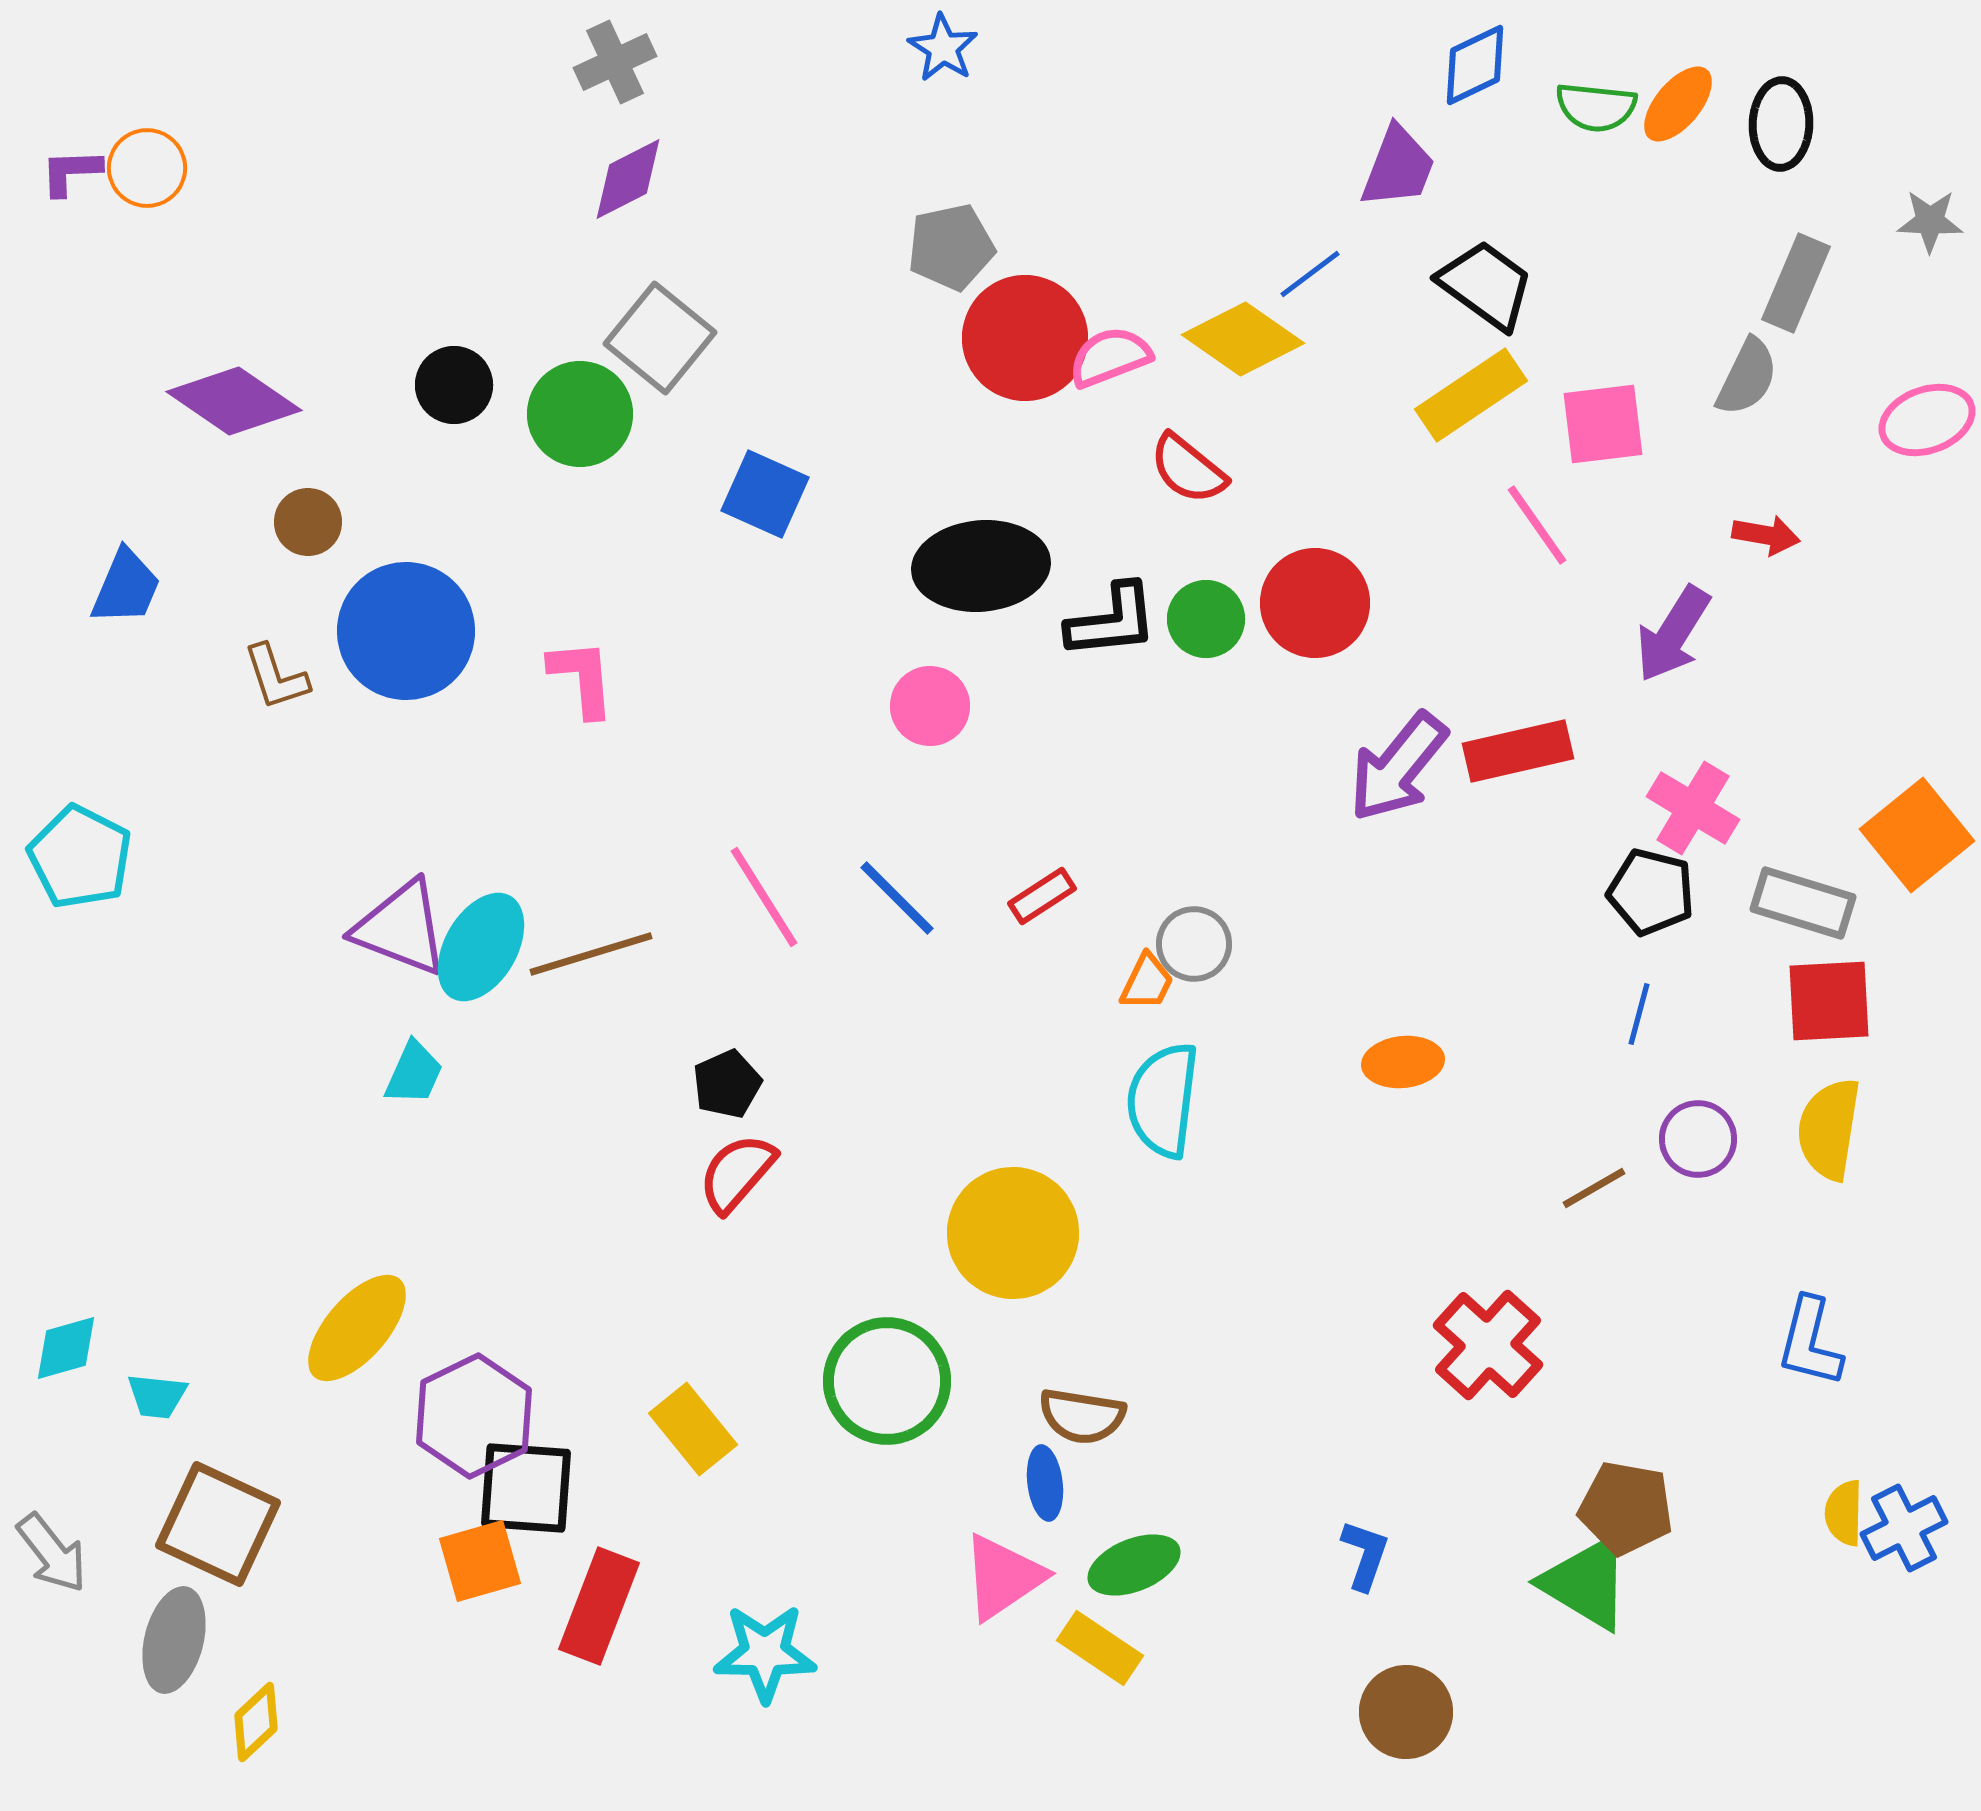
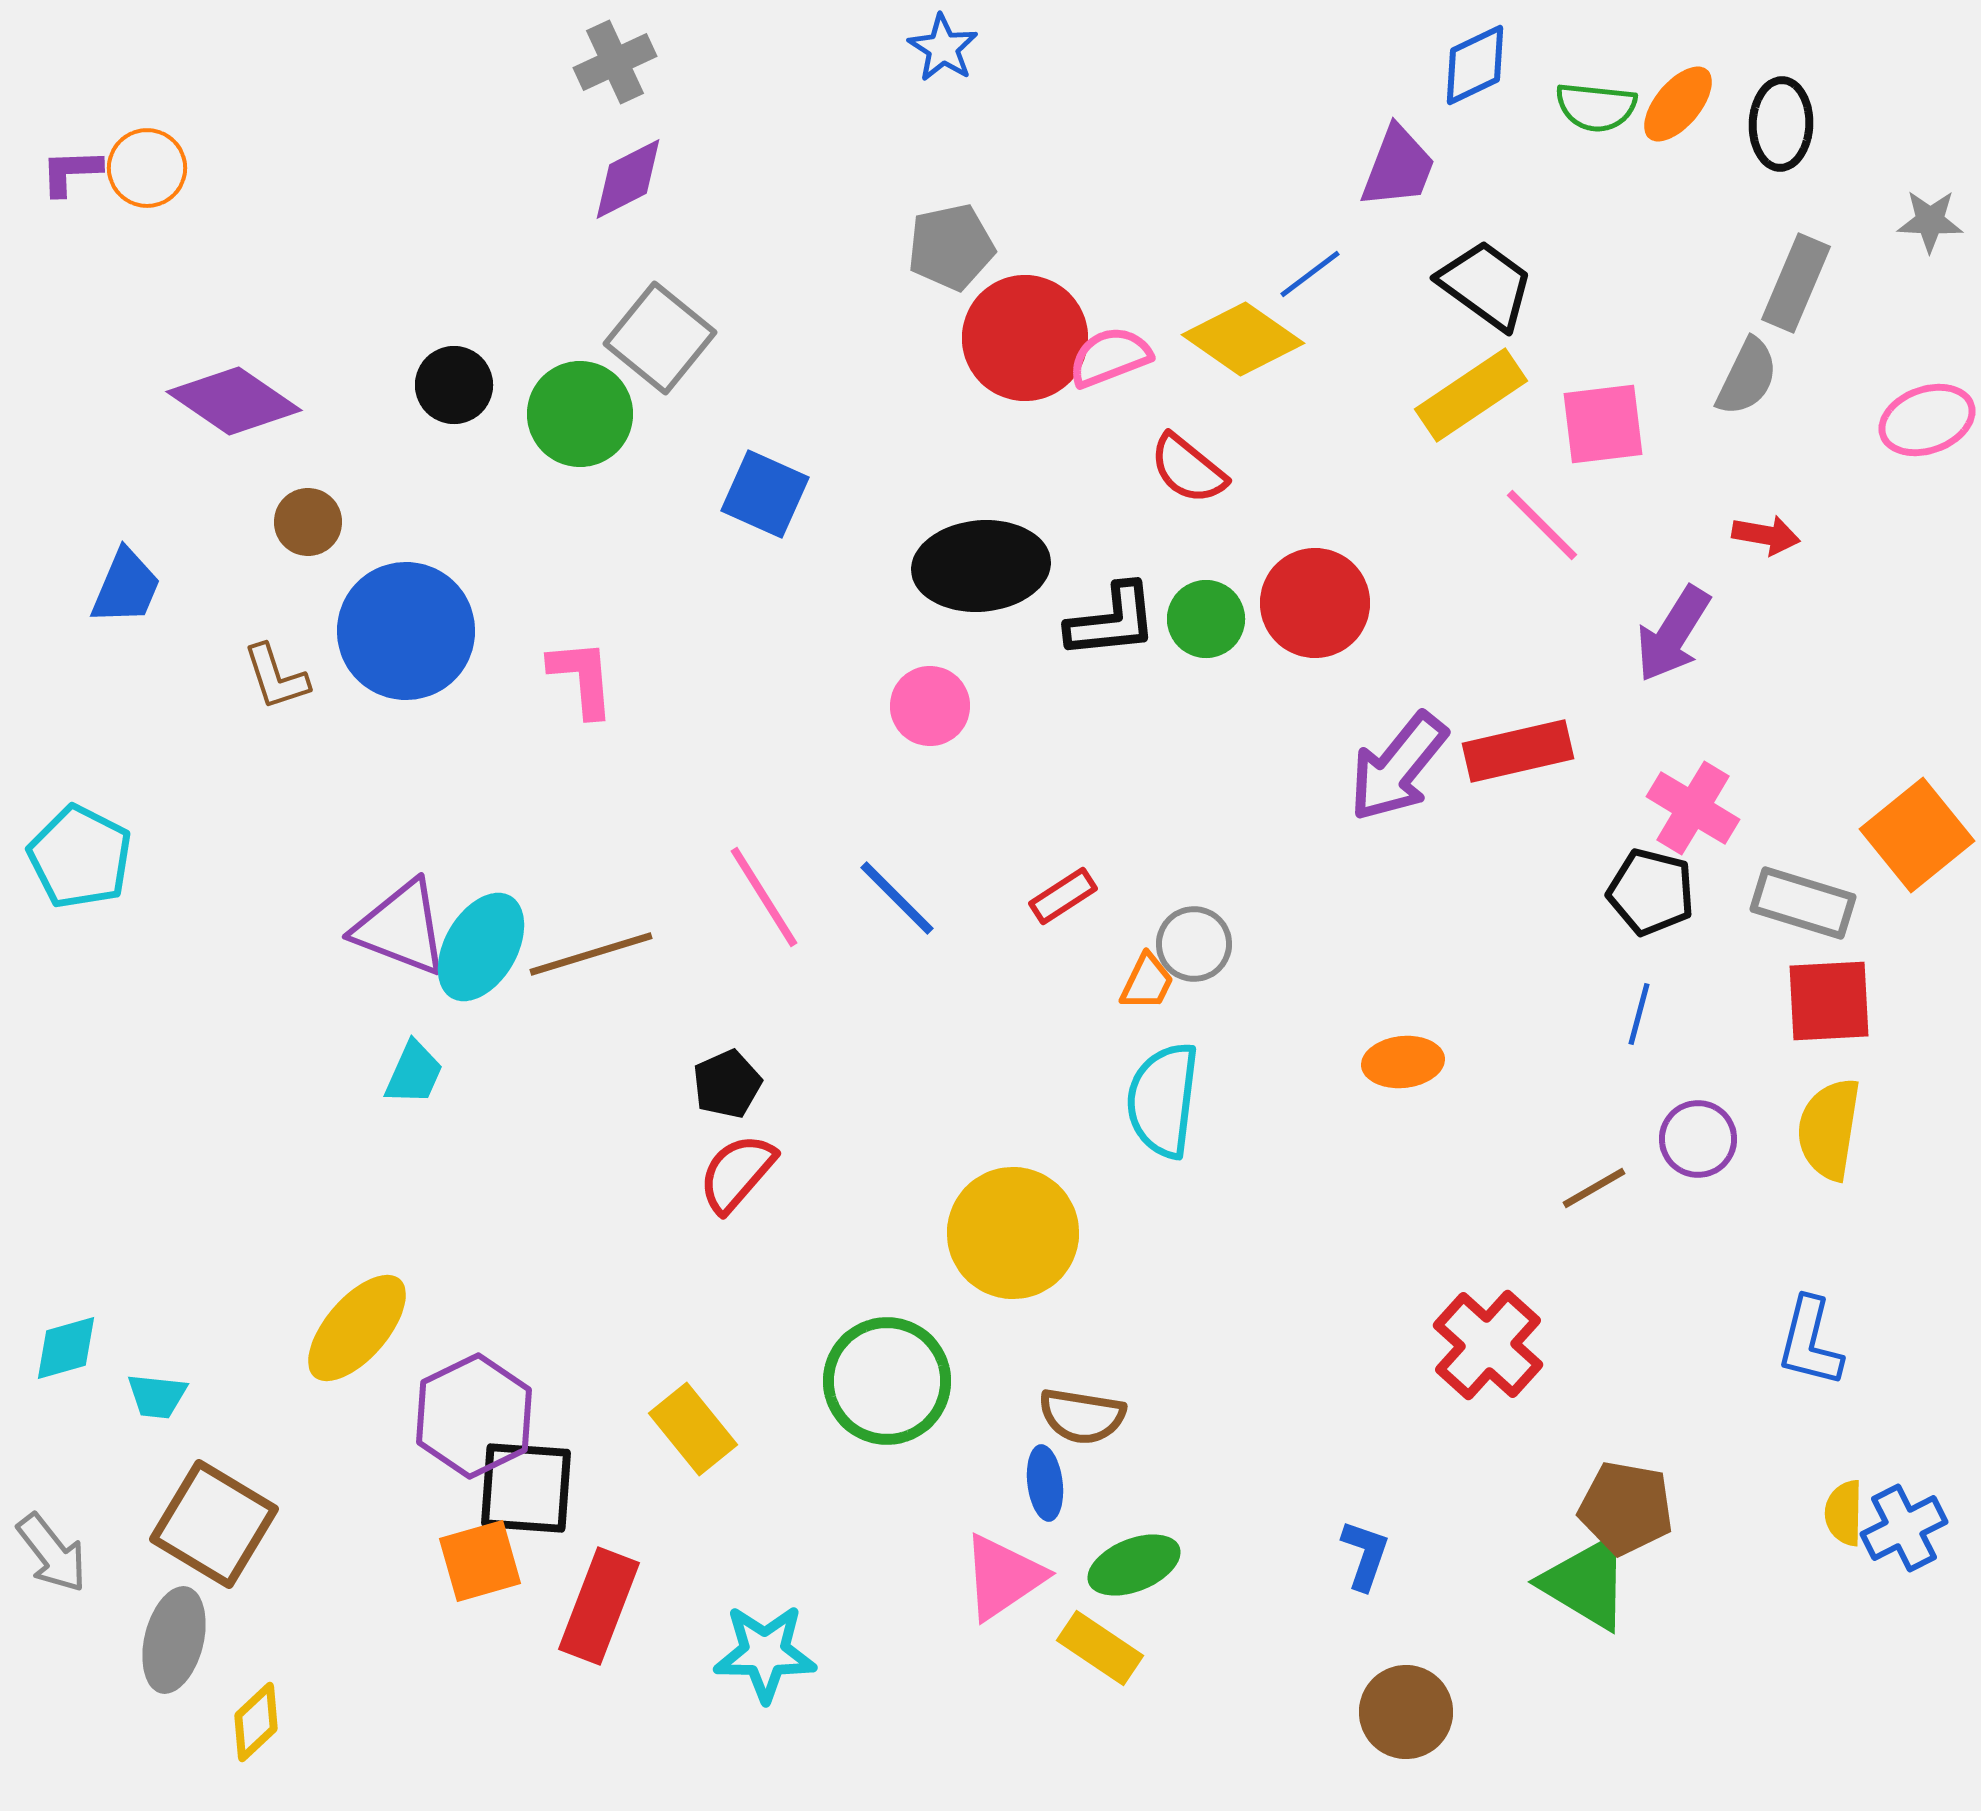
pink line at (1537, 525): moved 5 px right; rotated 10 degrees counterclockwise
red rectangle at (1042, 896): moved 21 px right
brown square at (218, 1524): moved 4 px left; rotated 6 degrees clockwise
